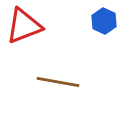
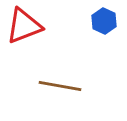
brown line: moved 2 px right, 4 px down
